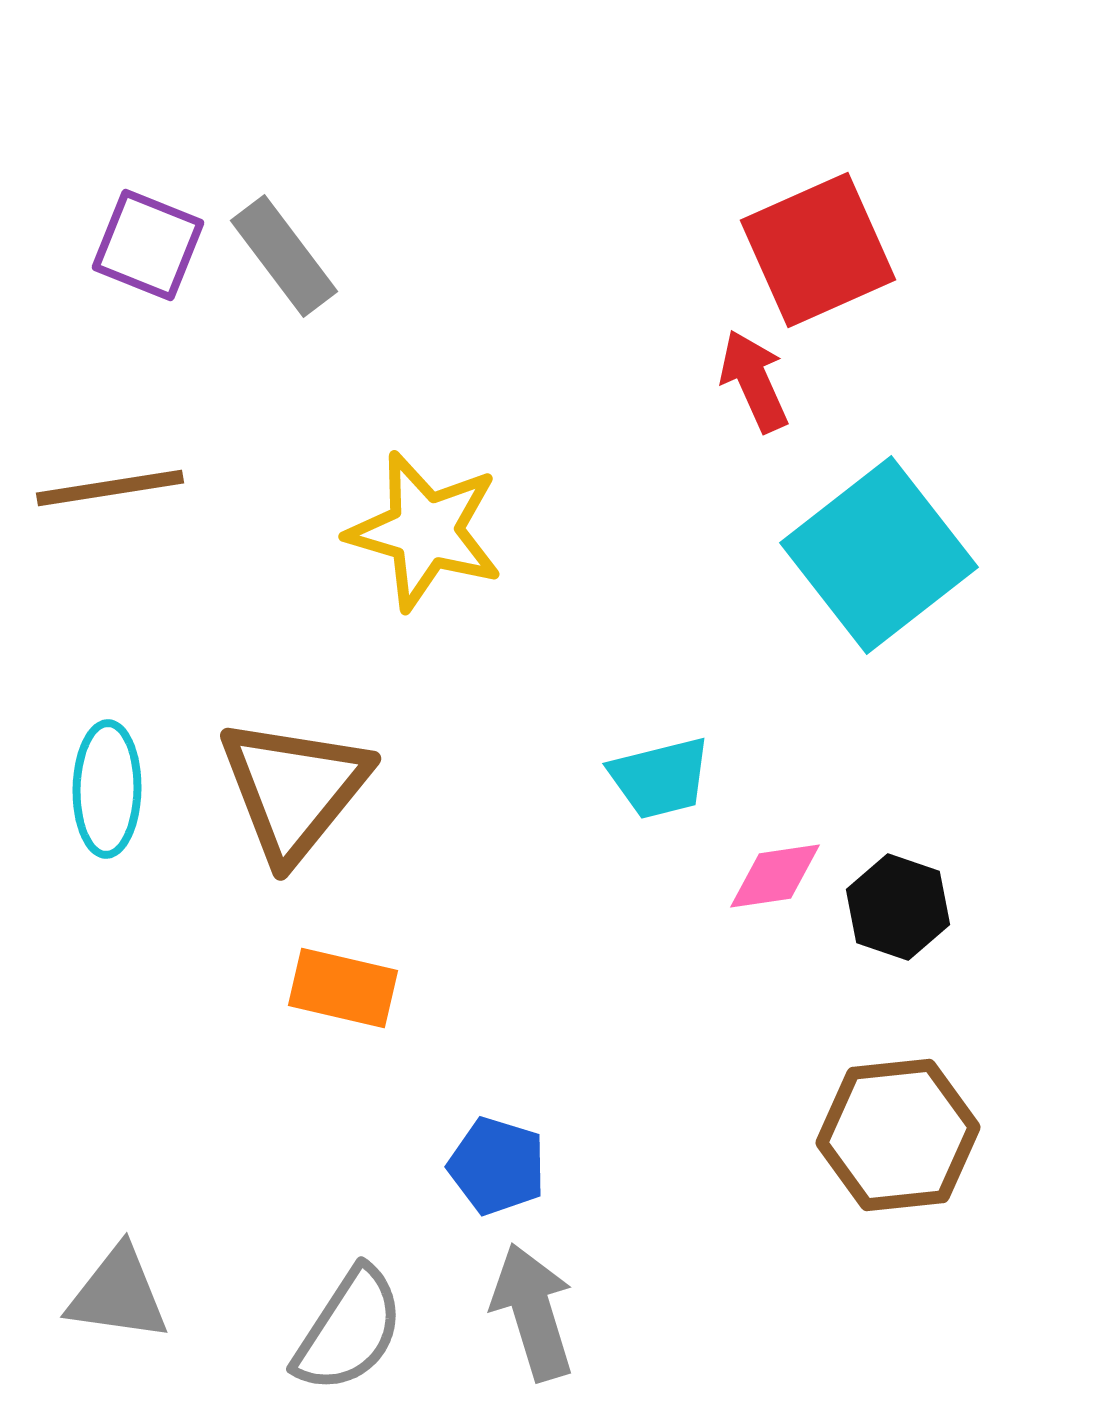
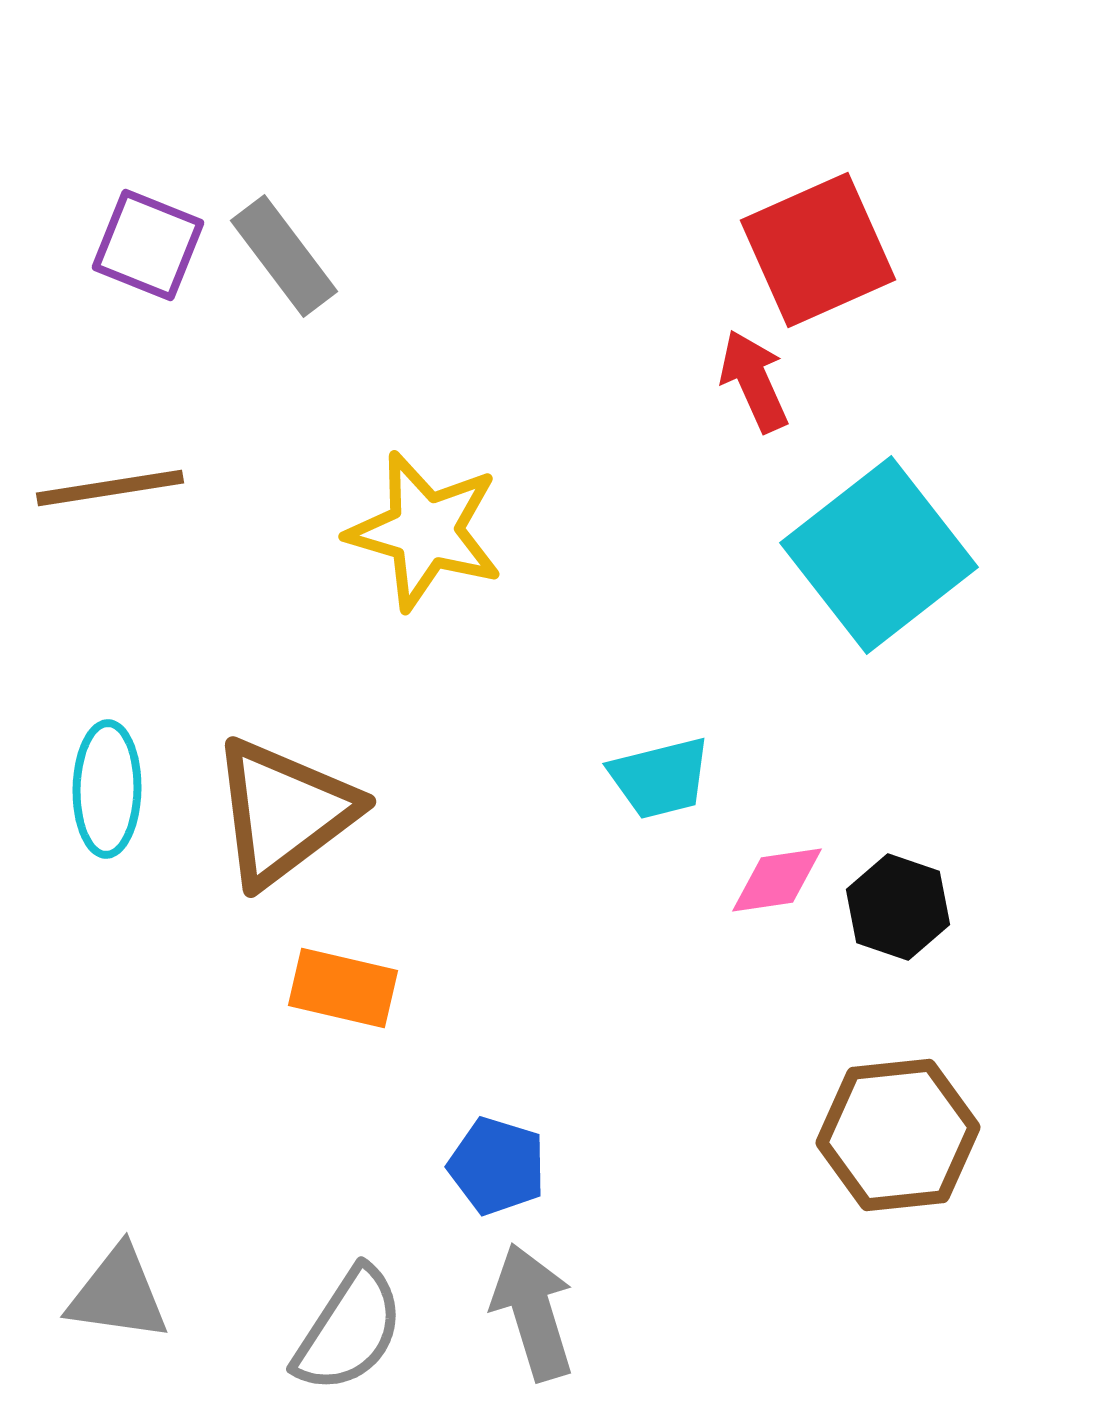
brown triangle: moved 10 px left, 23 px down; rotated 14 degrees clockwise
pink diamond: moved 2 px right, 4 px down
